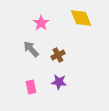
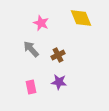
pink star: rotated 14 degrees counterclockwise
